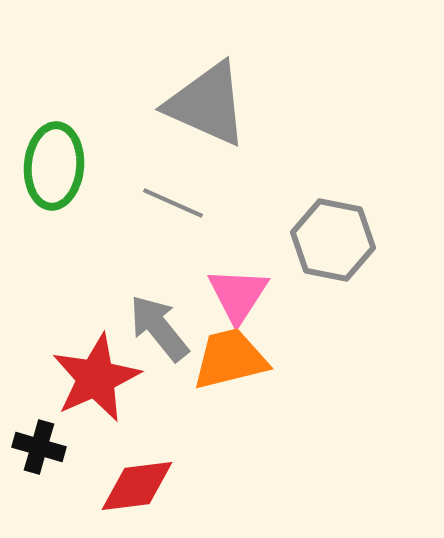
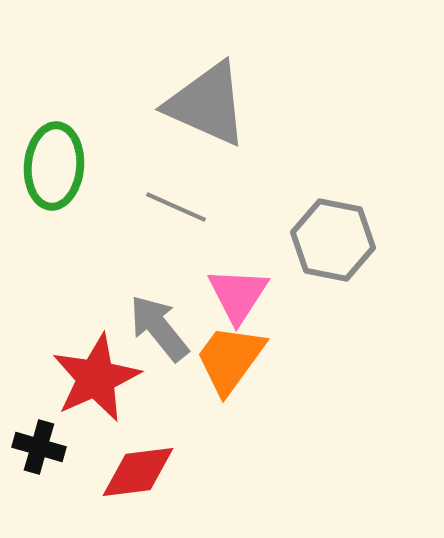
gray line: moved 3 px right, 4 px down
orange trapezoid: rotated 40 degrees counterclockwise
red diamond: moved 1 px right, 14 px up
